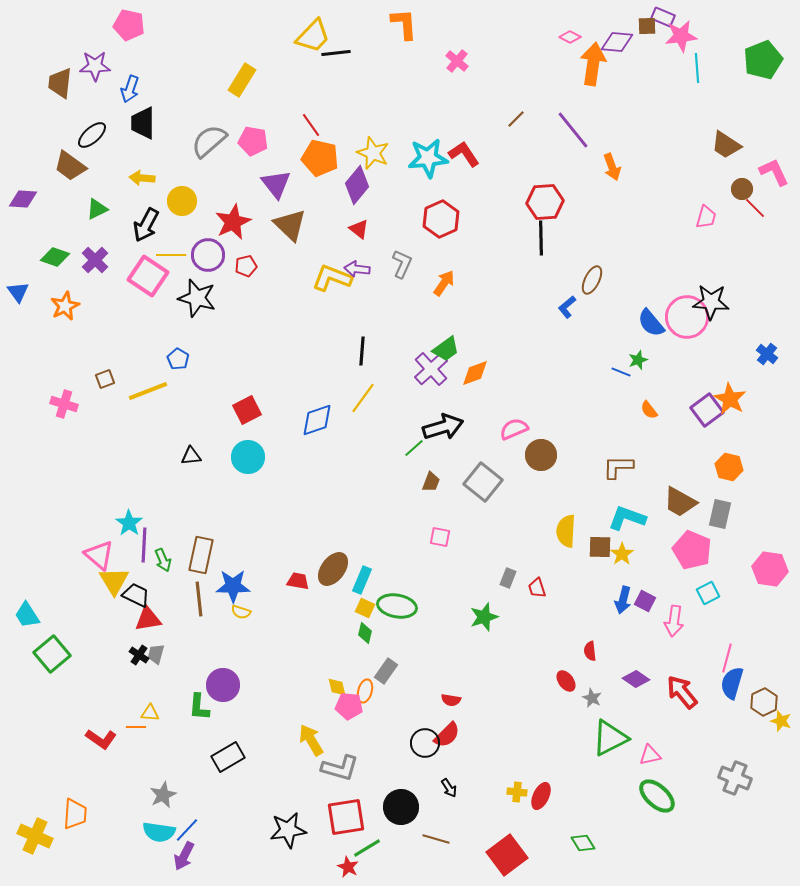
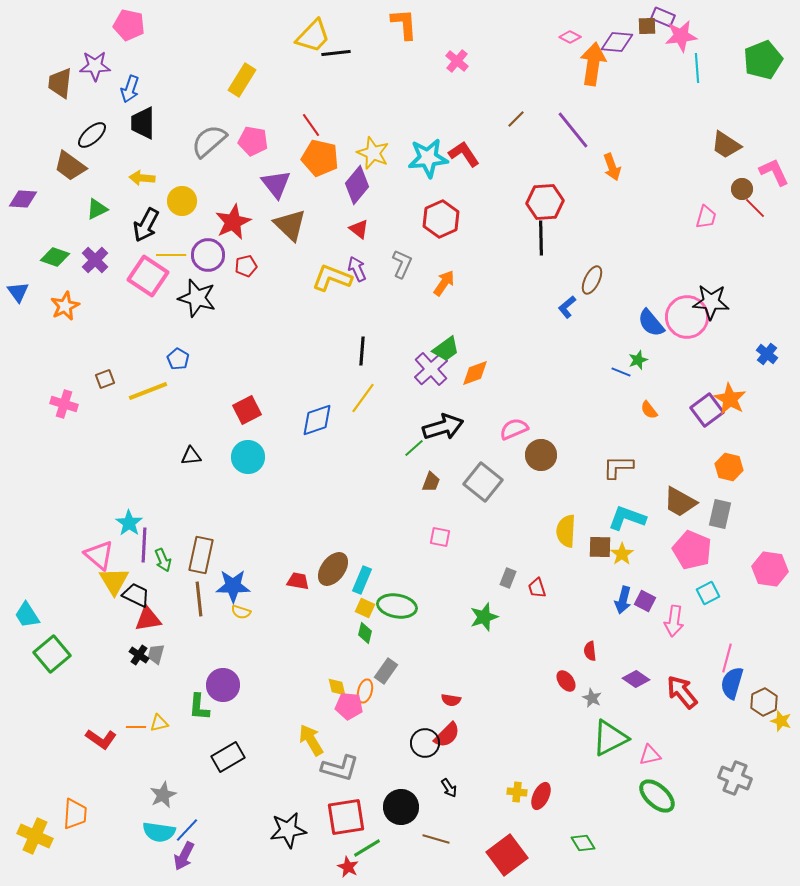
purple arrow at (357, 269): rotated 60 degrees clockwise
yellow triangle at (150, 713): moved 9 px right, 10 px down; rotated 18 degrees counterclockwise
